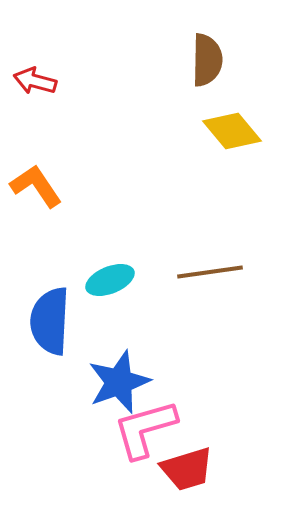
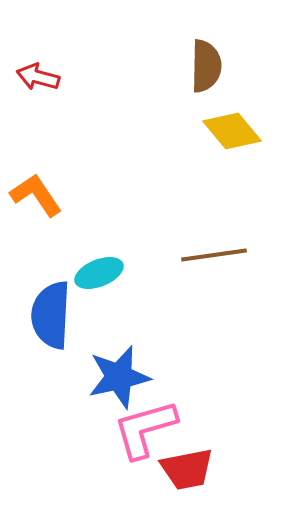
brown semicircle: moved 1 px left, 6 px down
red arrow: moved 3 px right, 4 px up
orange L-shape: moved 9 px down
brown line: moved 4 px right, 17 px up
cyan ellipse: moved 11 px left, 7 px up
blue semicircle: moved 1 px right, 6 px up
blue star: moved 5 px up; rotated 8 degrees clockwise
red trapezoid: rotated 6 degrees clockwise
